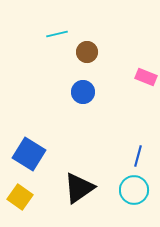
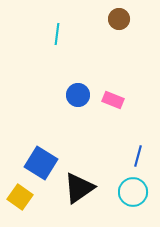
cyan line: rotated 70 degrees counterclockwise
brown circle: moved 32 px right, 33 px up
pink rectangle: moved 33 px left, 23 px down
blue circle: moved 5 px left, 3 px down
blue square: moved 12 px right, 9 px down
cyan circle: moved 1 px left, 2 px down
